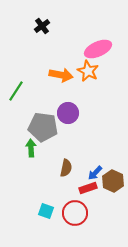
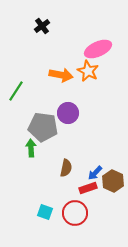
cyan square: moved 1 px left, 1 px down
